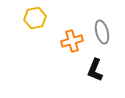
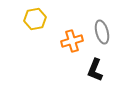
yellow hexagon: moved 1 px down
